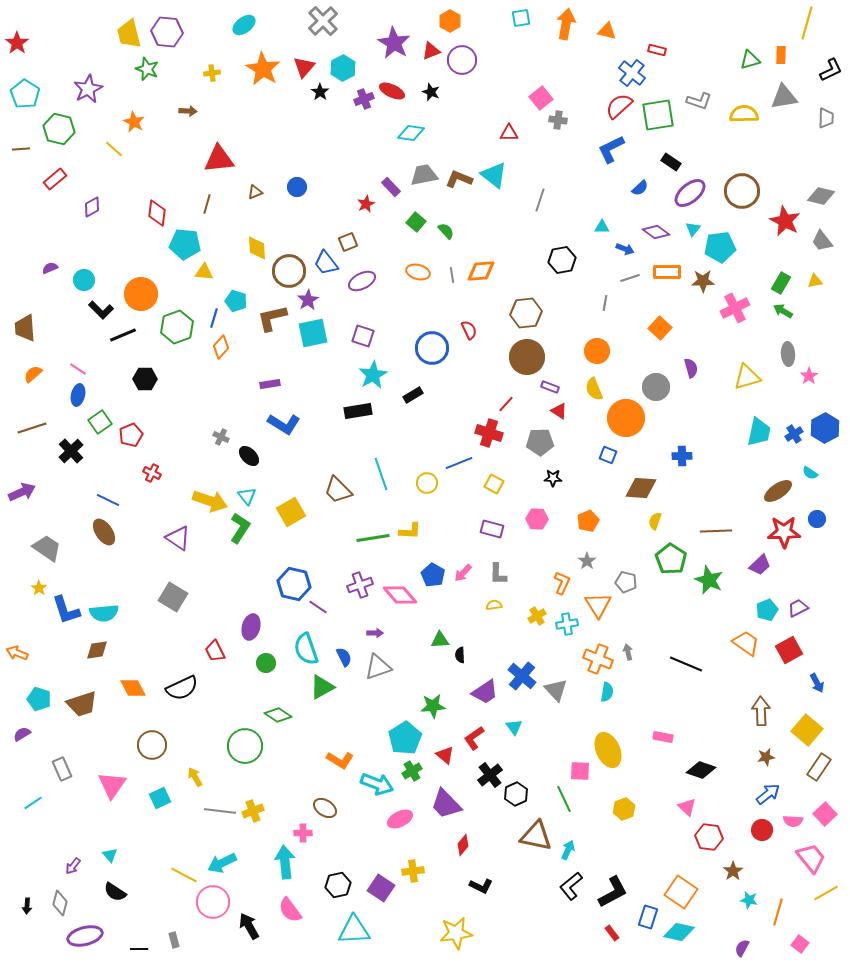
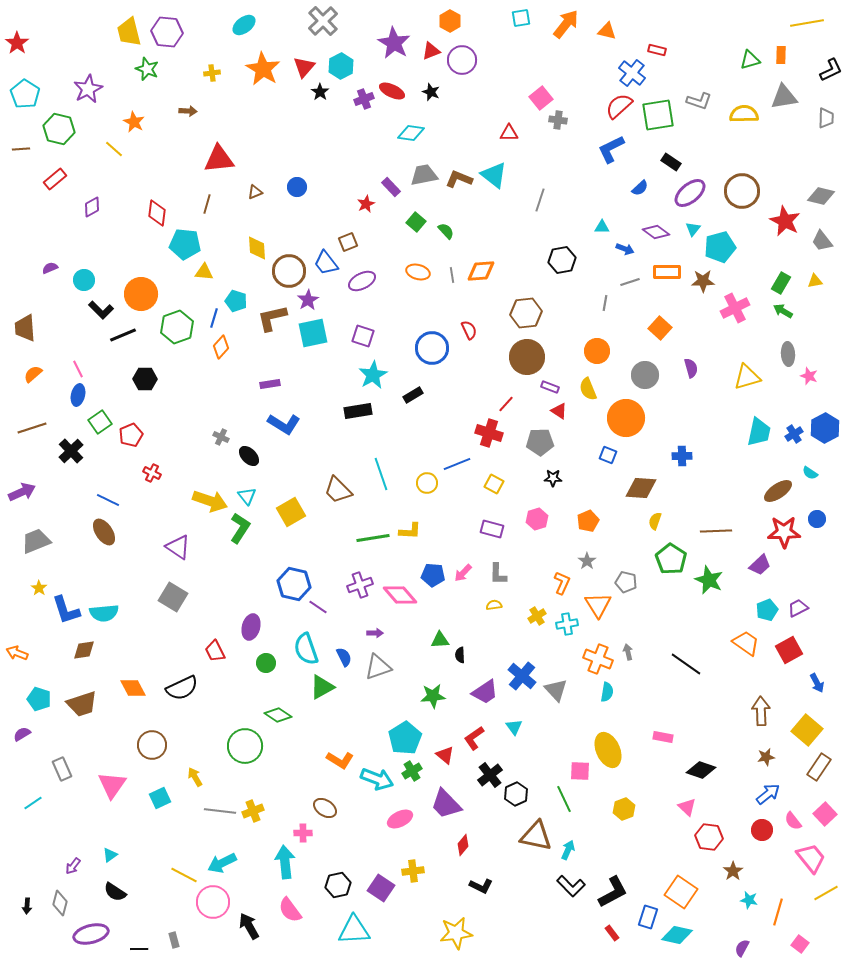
yellow line at (807, 23): rotated 64 degrees clockwise
orange arrow at (566, 24): rotated 28 degrees clockwise
yellow trapezoid at (129, 34): moved 2 px up
cyan hexagon at (343, 68): moved 2 px left, 2 px up
cyan pentagon at (720, 247): rotated 8 degrees counterclockwise
gray line at (630, 278): moved 4 px down
pink line at (78, 369): rotated 30 degrees clockwise
pink star at (809, 376): rotated 18 degrees counterclockwise
gray circle at (656, 387): moved 11 px left, 12 px up
yellow semicircle at (594, 389): moved 6 px left
blue line at (459, 463): moved 2 px left, 1 px down
pink hexagon at (537, 519): rotated 20 degrees counterclockwise
purple triangle at (178, 538): moved 9 px down
gray trapezoid at (47, 548): moved 11 px left, 7 px up; rotated 56 degrees counterclockwise
blue pentagon at (433, 575): rotated 25 degrees counterclockwise
brown diamond at (97, 650): moved 13 px left
black line at (686, 664): rotated 12 degrees clockwise
green star at (433, 706): moved 10 px up
cyan arrow at (377, 784): moved 5 px up
pink semicircle at (793, 821): rotated 48 degrees clockwise
cyan triangle at (110, 855): rotated 35 degrees clockwise
black L-shape at (571, 886): rotated 96 degrees counterclockwise
cyan diamond at (679, 932): moved 2 px left, 3 px down
purple ellipse at (85, 936): moved 6 px right, 2 px up
